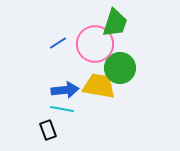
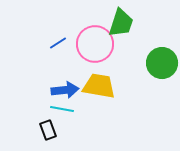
green trapezoid: moved 6 px right
green circle: moved 42 px right, 5 px up
